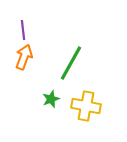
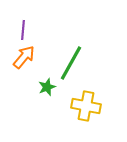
purple line: rotated 12 degrees clockwise
orange arrow: rotated 20 degrees clockwise
green star: moved 4 px left, 12 px up
